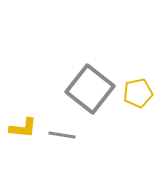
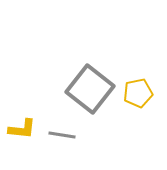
yellow L-shape: moved 1 px left, 1 px down
